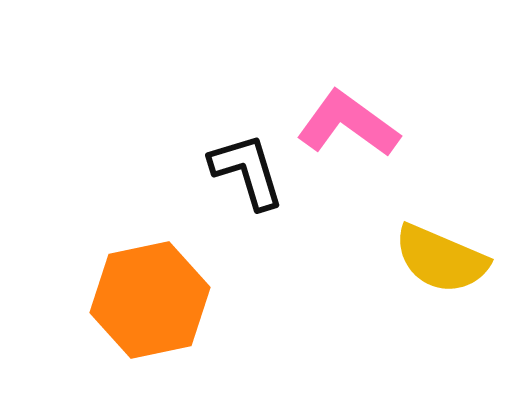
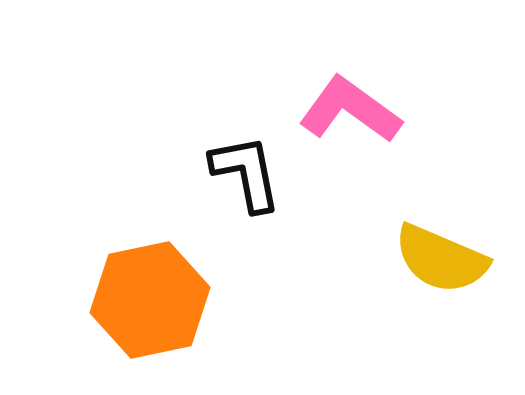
pink L-shape: moved 2 px right, 14 px up
black L-shape: moved 1 px left, 2 px down; rotated 6 degrees clockwise
